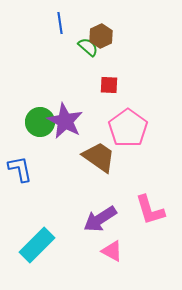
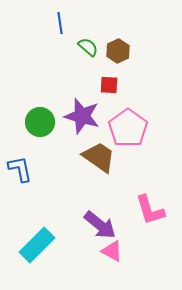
brown hexagon: moved 17 px right, 15 px down
purple star: moved 17 px right, 5 px up; rotated 12 degrees counterclockwise
purple arrow: moved 6 px down; rotated 108 degrees counterclockwise
